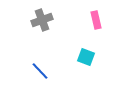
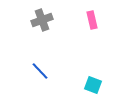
pink rectangle: moved 4 px left
cyan square: moved 7 px right, 28 px down
